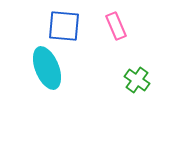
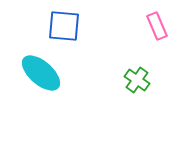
pink rectangle: moved 41 px right
cyan ellipse: moved 6 px left, 5 px down; rotated 27 degrees counterclockwise
